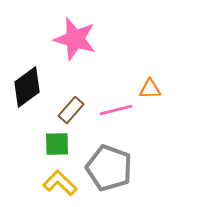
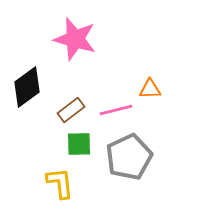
brown rectangle: rotated 12 degrees clockwise
green square: moved 22 px right
gray pentagon: moved 20 px right, 11 px up; rotated 27 degrees clockwise
yellow L-shape: rotated 40 degrees clockwise
